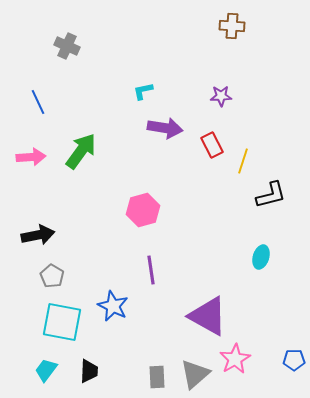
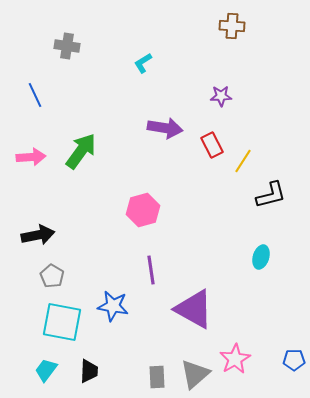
gray cross: rotated 15 degrees counterclockwise
cyan L-shape: moved 28 px up; rotated 20 degrees counterclockwise
blue line: moved 3 px left, 7 px up
yellow line: rotated 15 degrees clockwise
blue star: rotated 16 degrees counterclockwise
purple triangle: moved 14 px left, 7 px up
